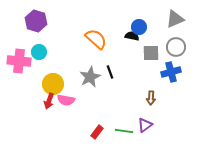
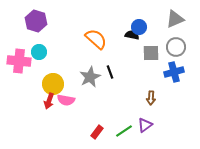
black semicircle: moved 1 px up
blue cross: moved 3 px right
green line: rotated 42 degrees counterclockwise
